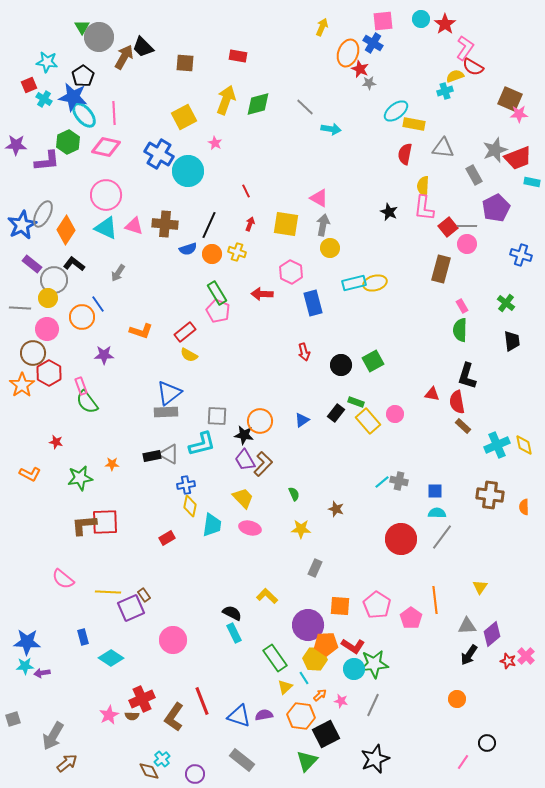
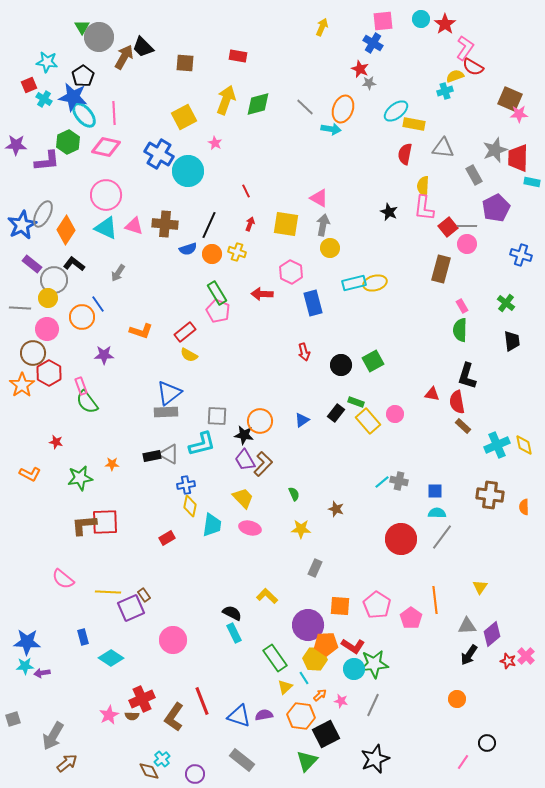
orange ellipse at (348, 53): moved 5 px left, 56 px down
red trapezoid at (518, 158): rotated 112 degrees clockwise
